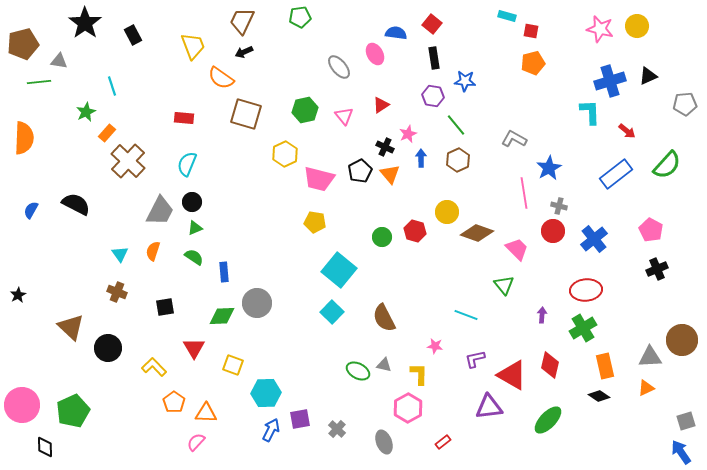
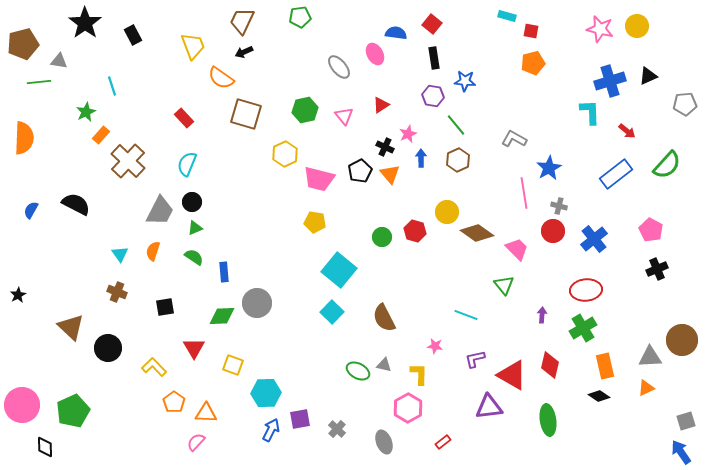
red rectangle at (184, 118): rotated 42 degrees clockwise
orange rectangle at (107, 133): moved 6 px left, 2 px down
brown diamond at (477, 233): rotated 16 degrees clockwise
green ellipse at (548, 420): rotated 52 degrees counterclockwise
